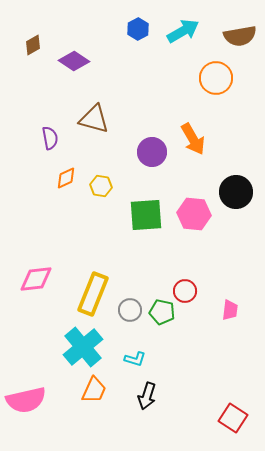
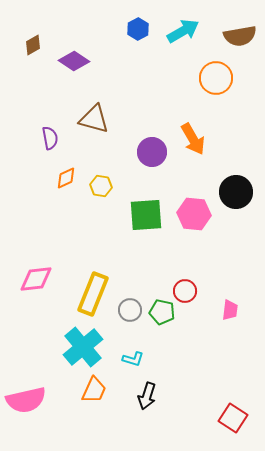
cyan L-shape: moved 2 px left
